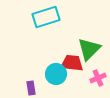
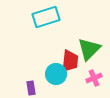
red trapezoid: moved 2 px left, 2 px up; rotated 90 degrees clockwise
pink cross: moved 4 px left
